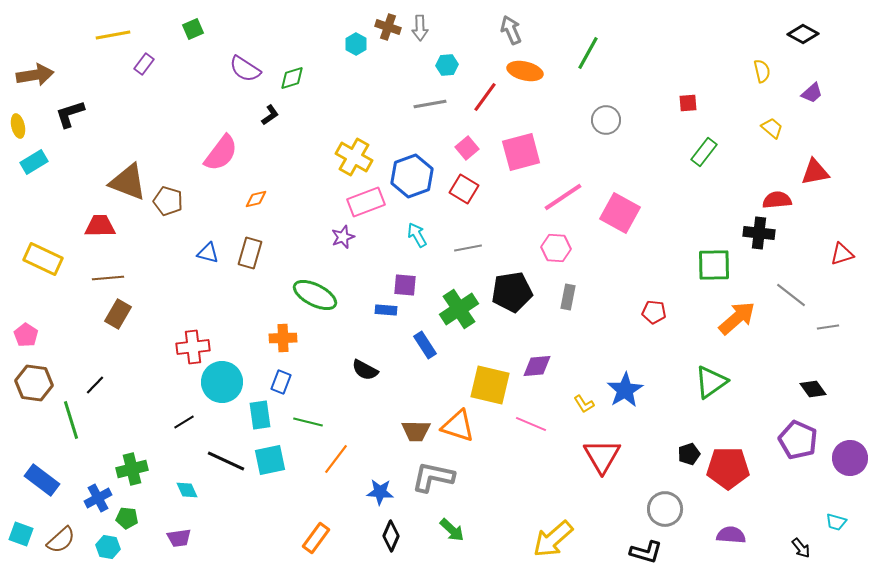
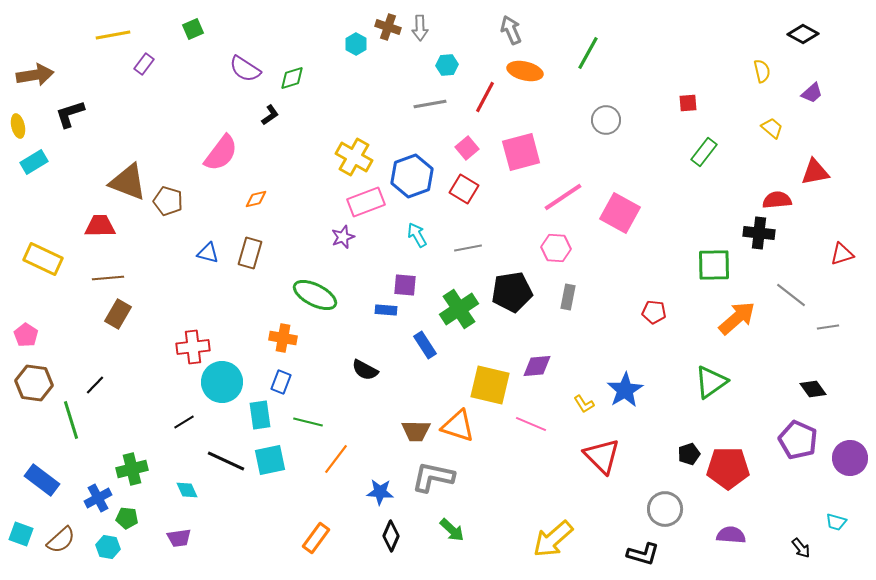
red line at (485, 97): rotated 8 degrees counterclockwise
orange cross at (283, 338): rotated 12 degrees clockwise
red triangle at (602, 456): rotated 15 degrees counterclockwise
black L-shape at (646, 552): moved 3 px left, 2 px down
